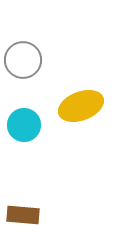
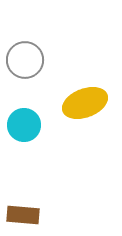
gray circle: moved 2 px right
yellow ellipse: moved 4 px right, 3 px up
